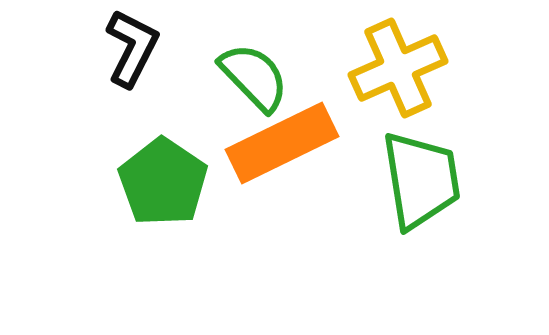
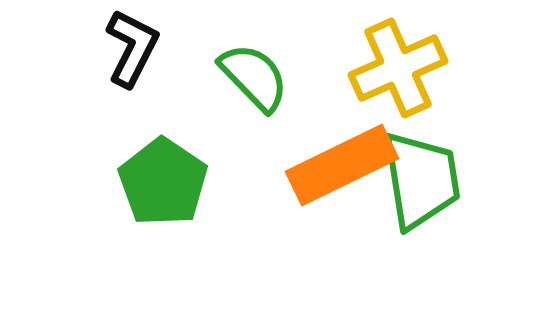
orange rectangle: moved 60 px right, 22 px down
